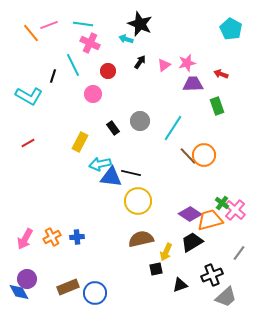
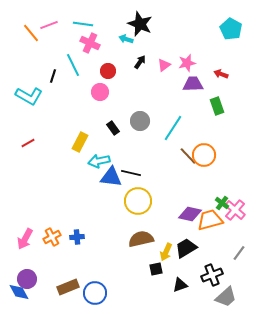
pink circle at (93, 94): moved 7 px right, 2 px up
cyan arrow at (100, 164): moved 1 px left, 3 px up
purple diamond at (190, 214): rotated 20 degrees counterclockwise
black trapezoid at (192, 242): moved 6 px left, 6 px down
